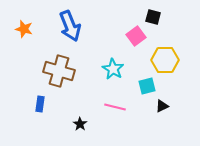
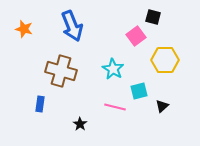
blue arrow: moved 2 px right
brown cross: moved 2 px right
cyan square: moved 8 px left, 5 px down
black triangle: rotated 16 degrees counterclockwise
